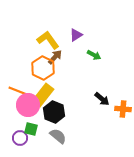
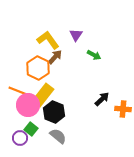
purple triangle: rotated 24 degrees counterclockwise
orange hexagon: moved 5 px left
black arrow: rotated 84 degrees counterclockwise
green square: rotated 24 degrees clockwise
